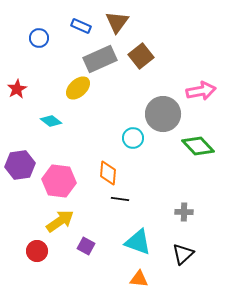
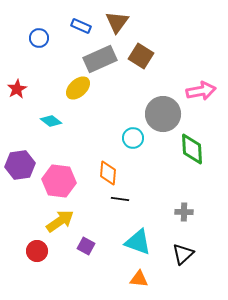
brown square: rotated 20 degrees counterclockwise
green diamond: moved 6 px left, 3 px down; rotated 40 degrees clockwise
